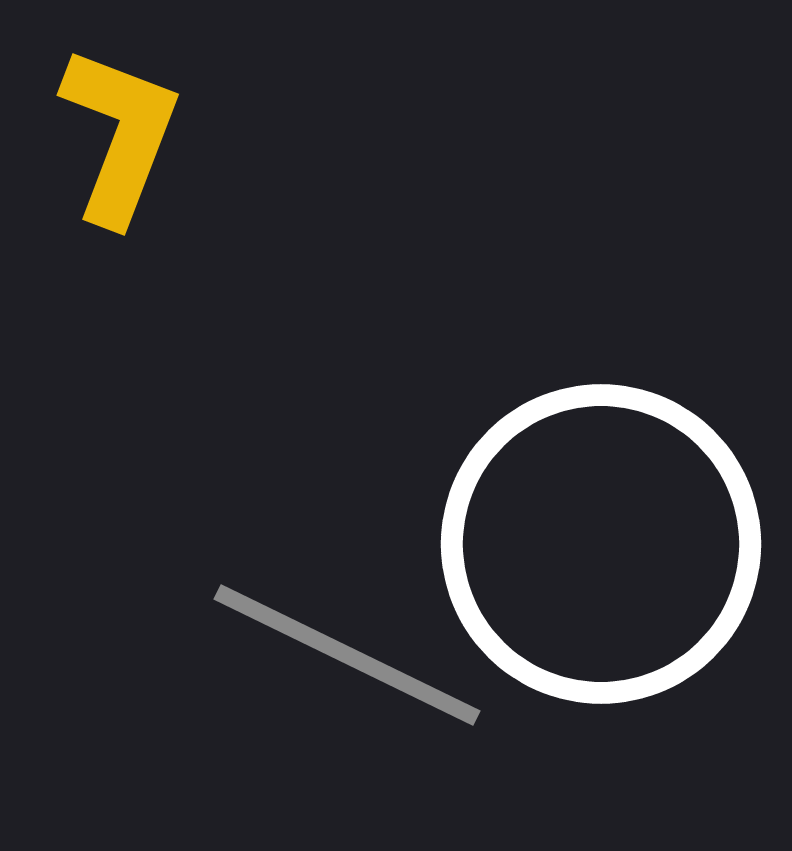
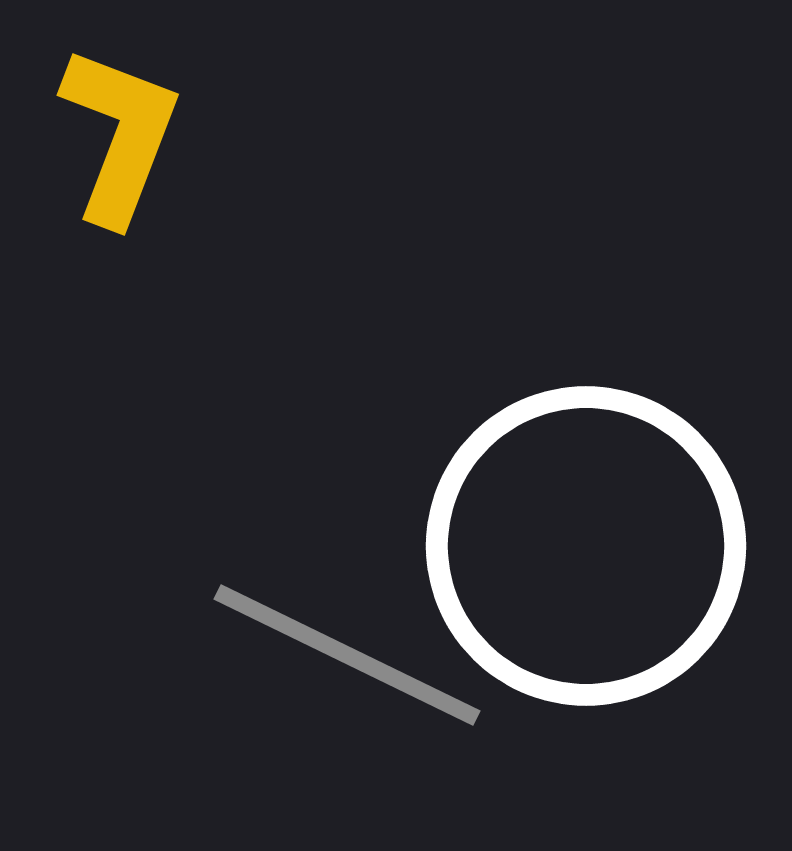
white circle: moved 15 px left, 2 px down
